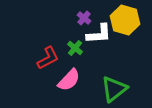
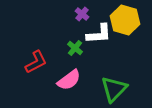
purple cross: moved 2 px left, 4 px up
red L-shape: moved 12 px left, 4 px down
pink semicircle: rotated 10 degrees clockwise
green triangle: rotated 8 degrees counterclockwise
